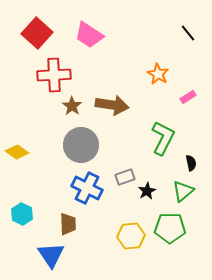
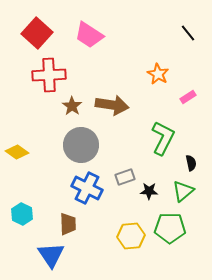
red cross: moved 5 px left
black star: moved 2 px right; rotated 30 degrees clockwise
